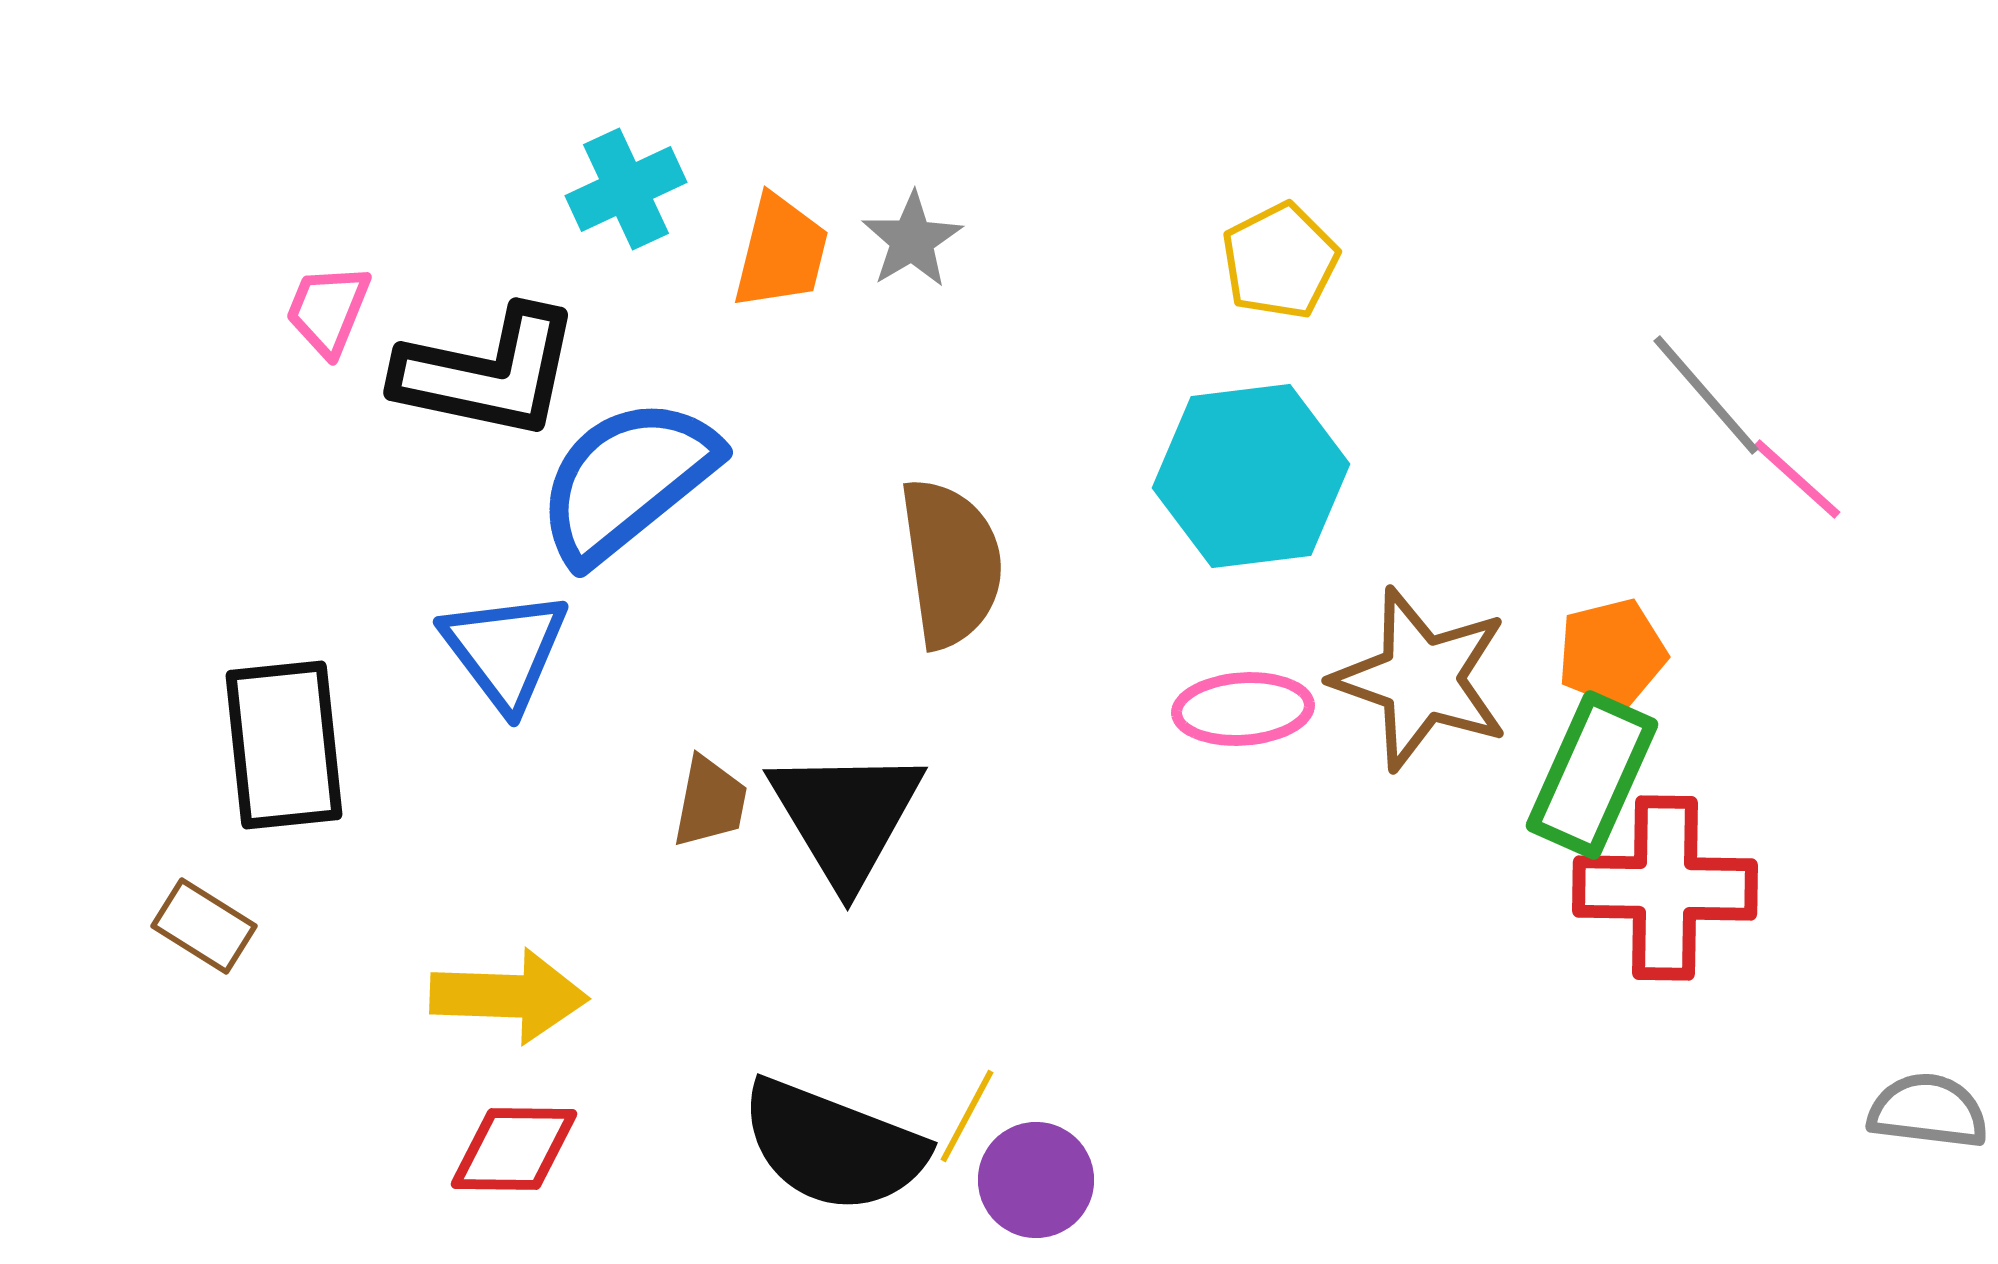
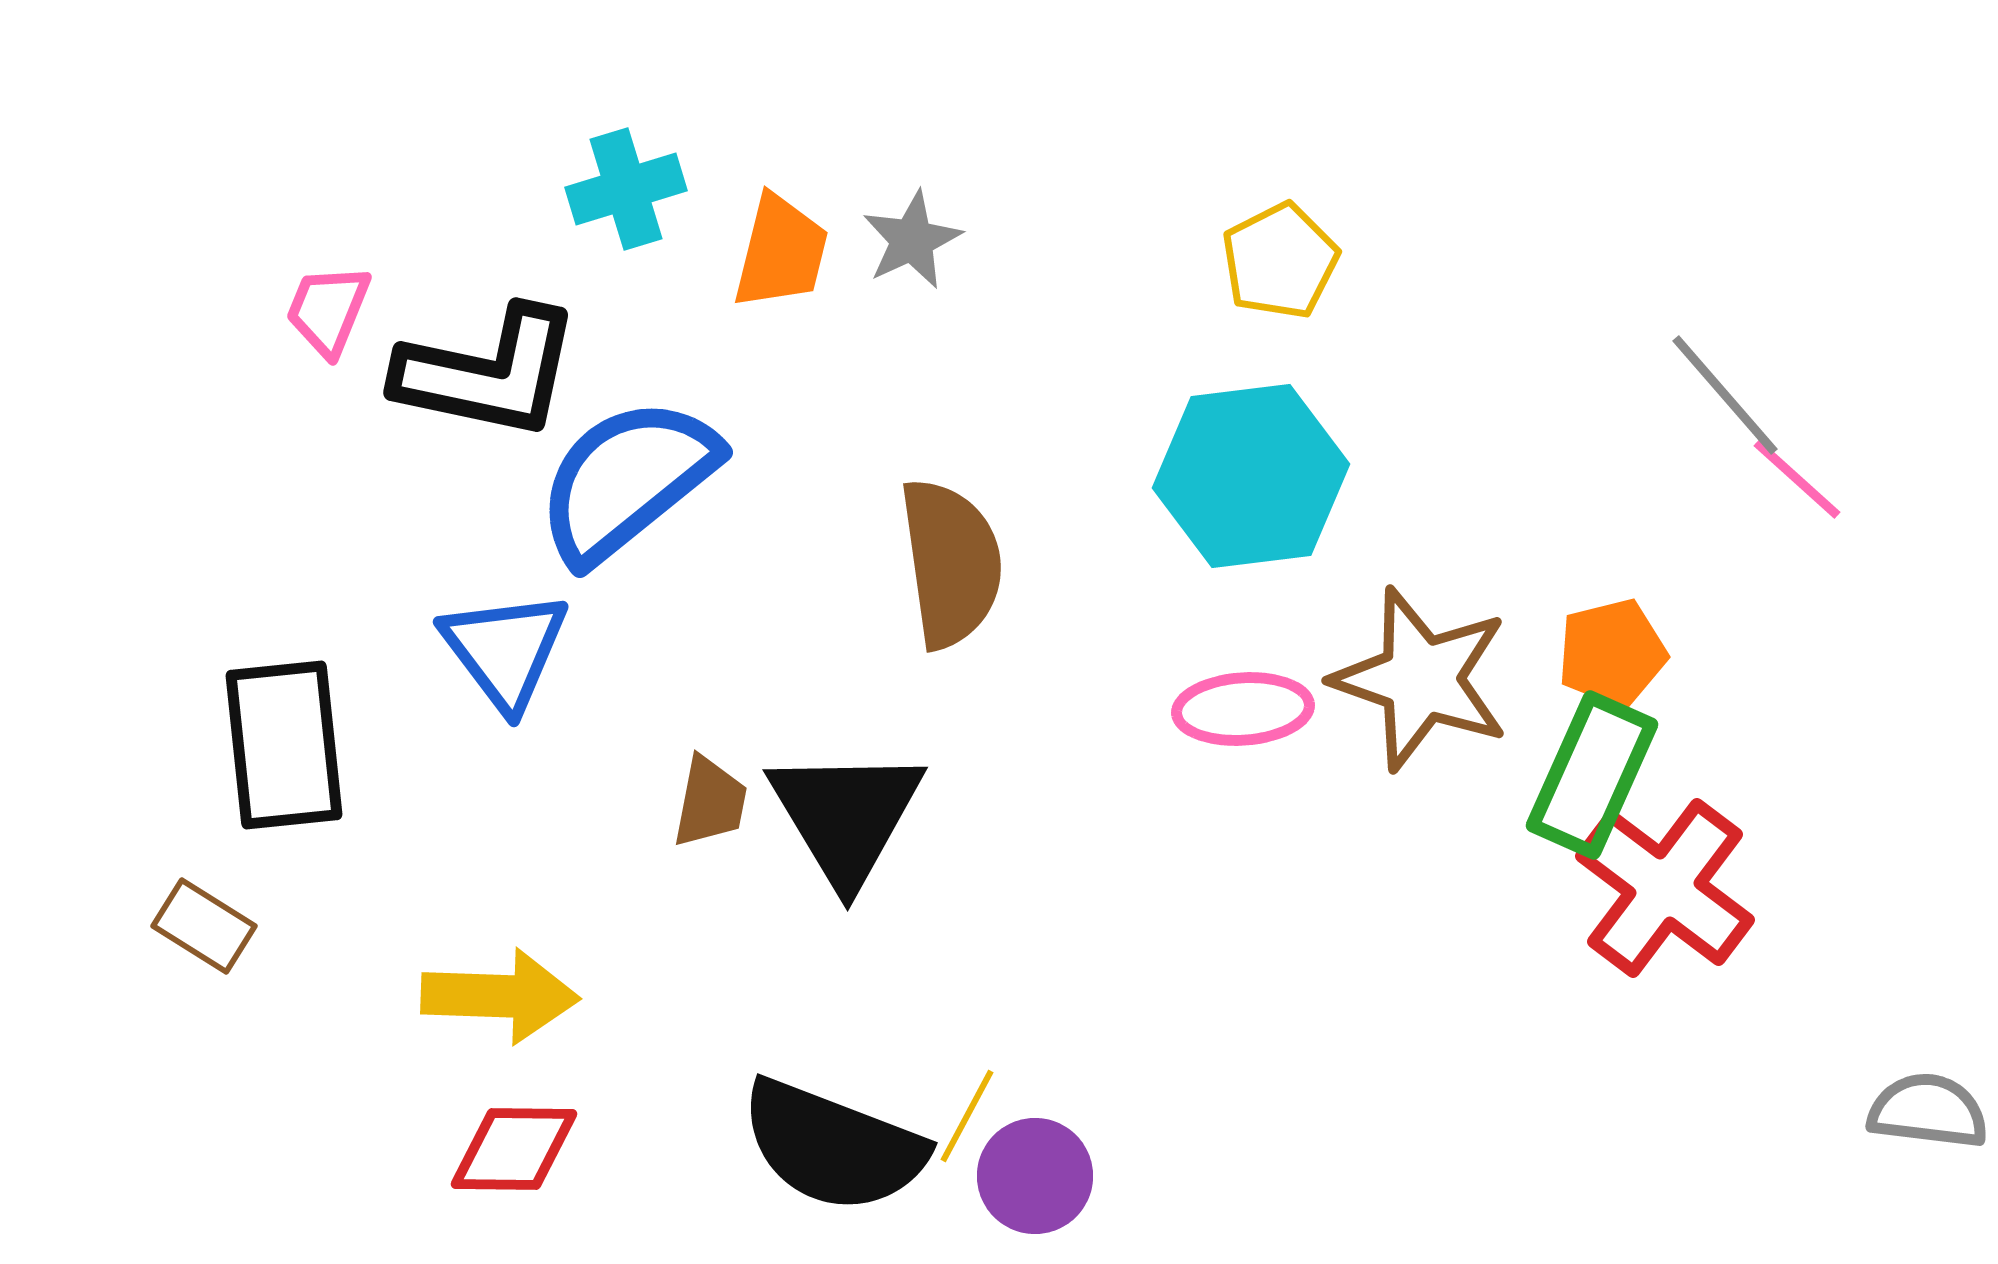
cyan cross: rotated 8 degrees clockwise
gray star: rotated 6 degrees clockwise
gray line: moved 19 px right
red cross: rotated 36 degrees clockwise
yellow arrow: moved 9 px left
purple circle: moved 1 px left, 4 px up
